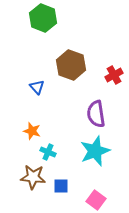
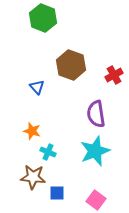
blue square: moved 4 px left, 7 px down
